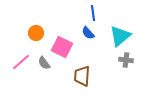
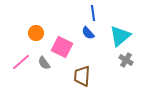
gray cross: rotated 24 degrees clockwise
